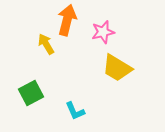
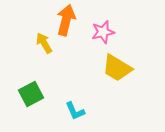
orange arrow: moved 1 px left
yellow arrow: moved 2 px left, 1 px up
green square: moved 1 px down
